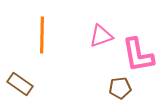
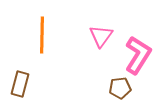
pink triangle: rotated 35 degrees counterclockwise
pink L-shape: rotated 138 degrees counterclockwise
brown rectangle: rotated 70 degrees clockwise
